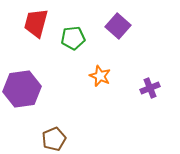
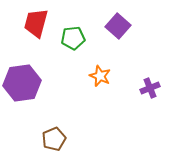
purple hexagon: moved 6 px up
